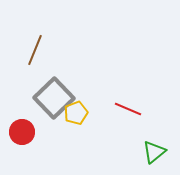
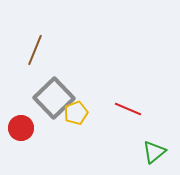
red circle: moved 1 px left, 4 px up
